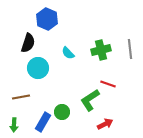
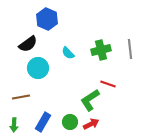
black semicircle: moved 1 px down; rotated 36 degrees clockwise
green circle: moved 8 px right, 10 px down
red arrow: moved 14 px left
